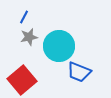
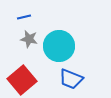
blue line: rotated 48 degrees clockwise
gray star: moved 2 px down; rotated 24 degrees clockwise
blue trapezoid: moved 8 px left, 7 px down
